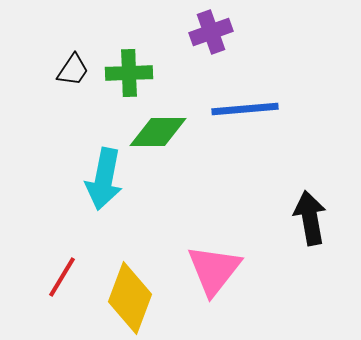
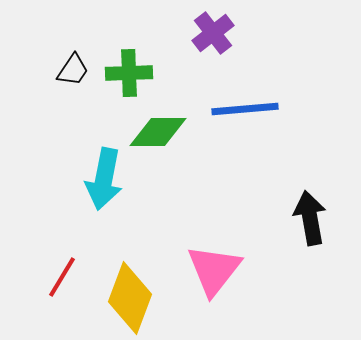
purple cross: moved 2 px right, 1 px down; rotated 18 degrees counterclockwise
